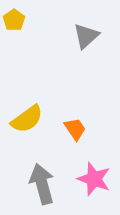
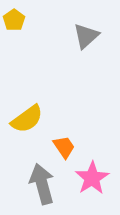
orange trapezoid: moved 11 px left, 18 px down
pink star: moved 2 px left, 1 px up; rotated 20 degrees clockwise
